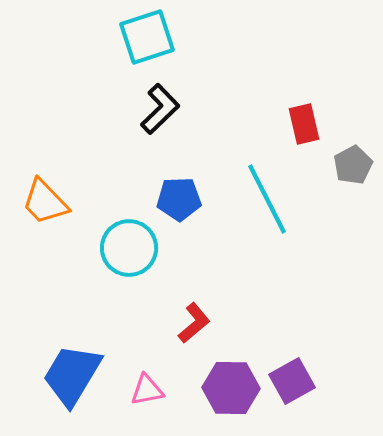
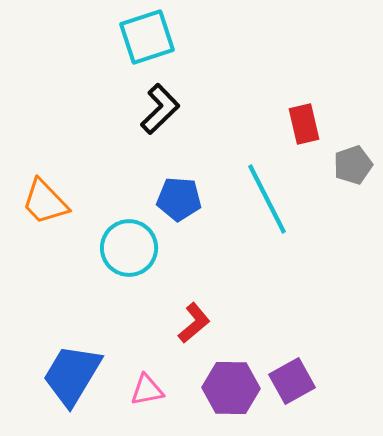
gray pentagon: rotated 9 degrees clockwise
blue pentagon: rotated 6 degrees clockwise
